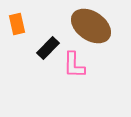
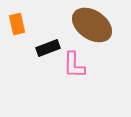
brown ellipse: moved 1 px right, 1 px up
black rectangle: rotated 25 degrees clockwise
